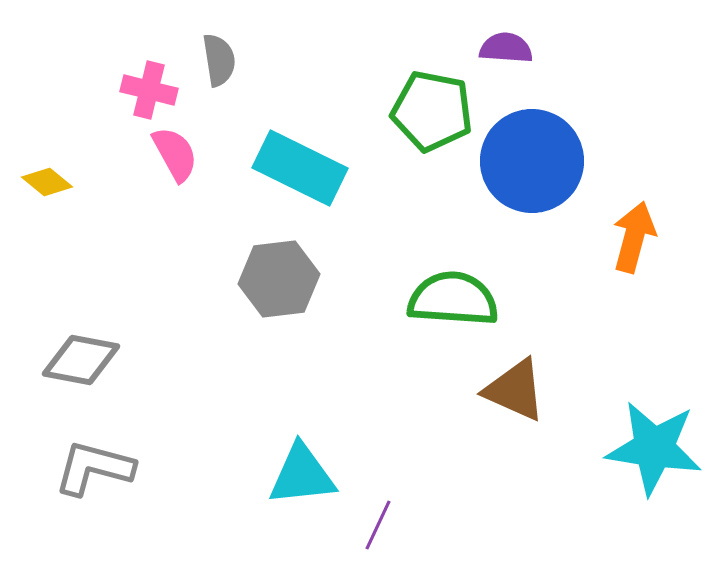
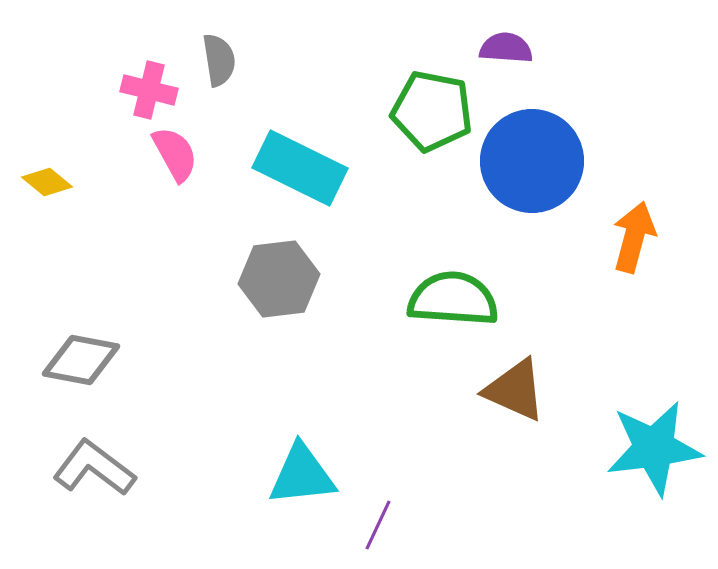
cyan star: rotated 16 degrees counterclockwise
gray L-shape: rotated 22 degrees clockwise
